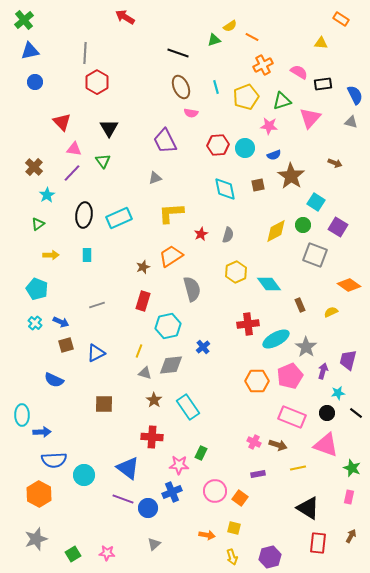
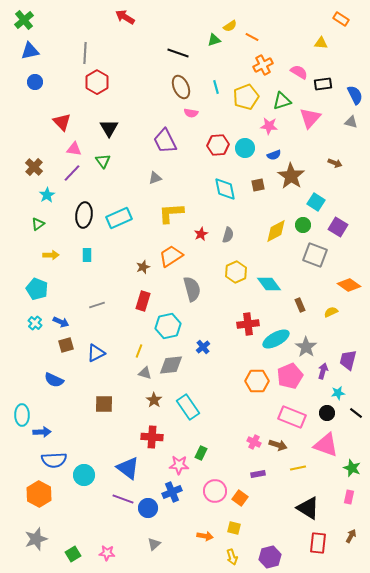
orange arrow at (207, 535): moved 2 px left, 1 px down
